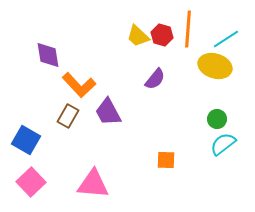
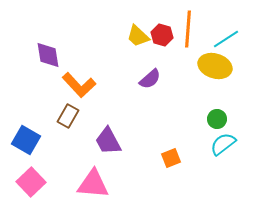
purple semicircle: moved 5 px left; rotated 10 degrees clockwise
purple trapezoid: moved 29 px down
orange square: moved 5 px right, 2 px up; rotated 24 degrees counterclockwise
